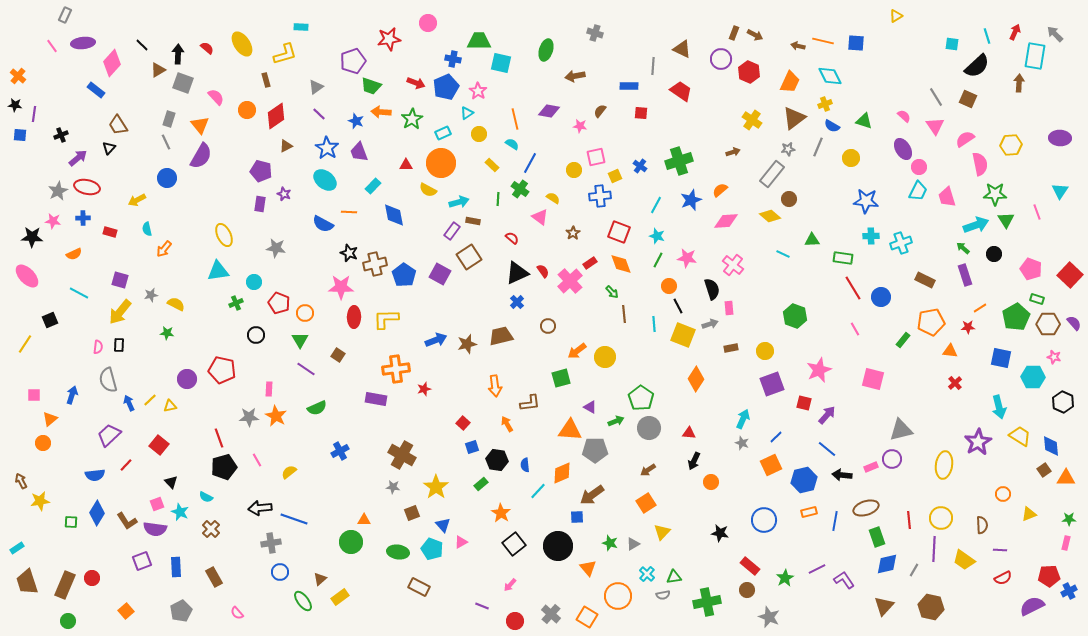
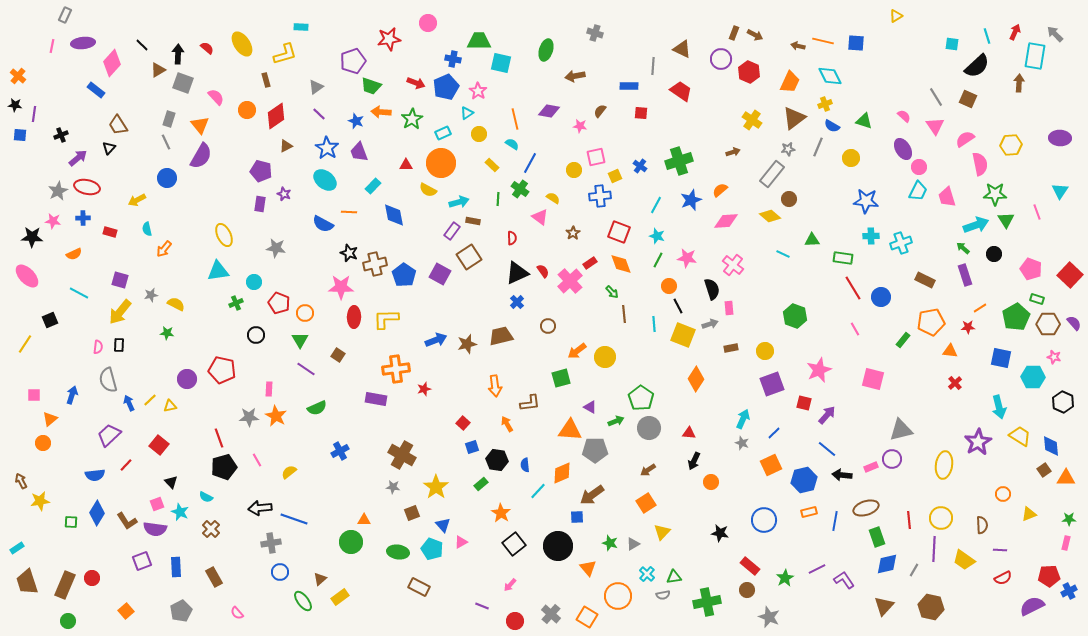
pink line at (52, 46): rotated 48 degrees clockwise
red semicircle at (512, 238): rotated 48 degrees clockwise
blue line at (776, 437): moved 2 px left, 4 px up
